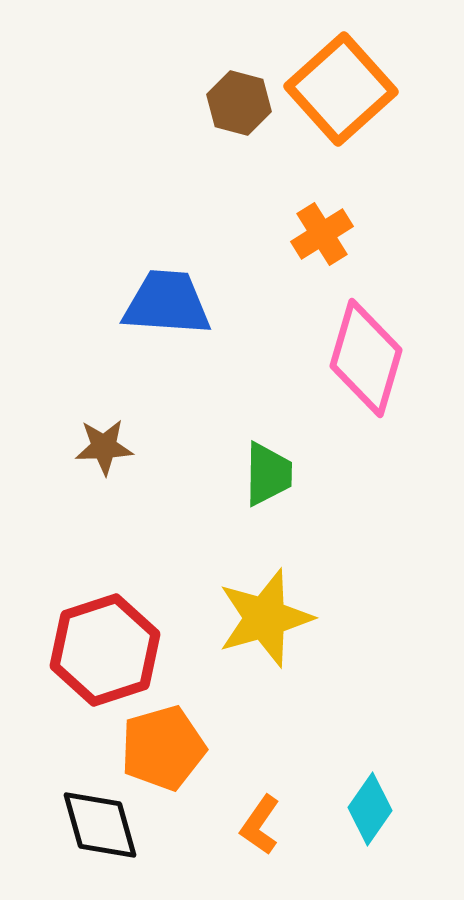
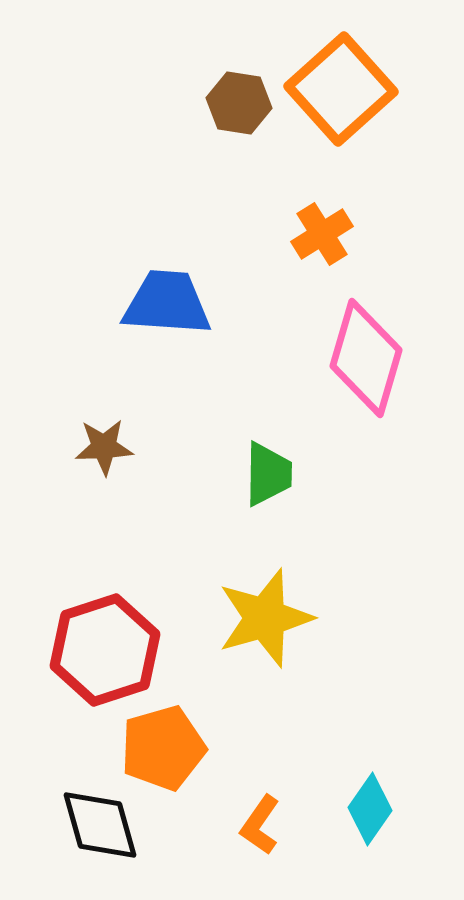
brown hexagon: rotated 6 degrees counterclockwise
